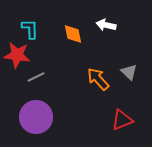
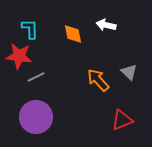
red star: moved 2 px right, 1 px down
orange arrow: moved 1 px down
